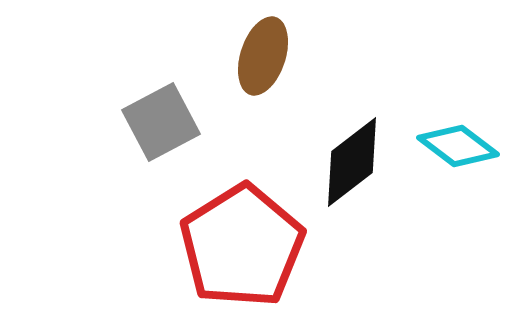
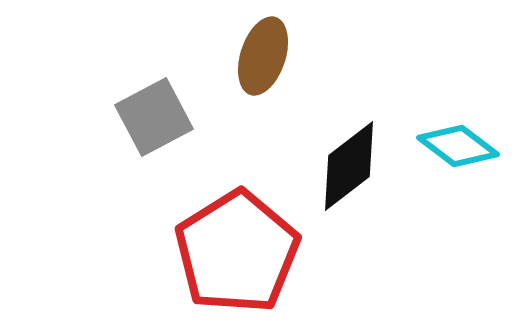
gray square: moved 7 px left, 5 px up
black diamond: moved 3 px left, 4 px down
red pentagon: moved 5 px left, 6 px down
